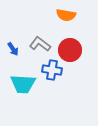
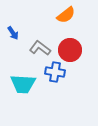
orange semicircle: rotated 48 degrees counterclockwise
gray L-shape: moved 4 px down
blue arrow: moved 16 px up
blue cross: moved 3 px right, 2 px down
